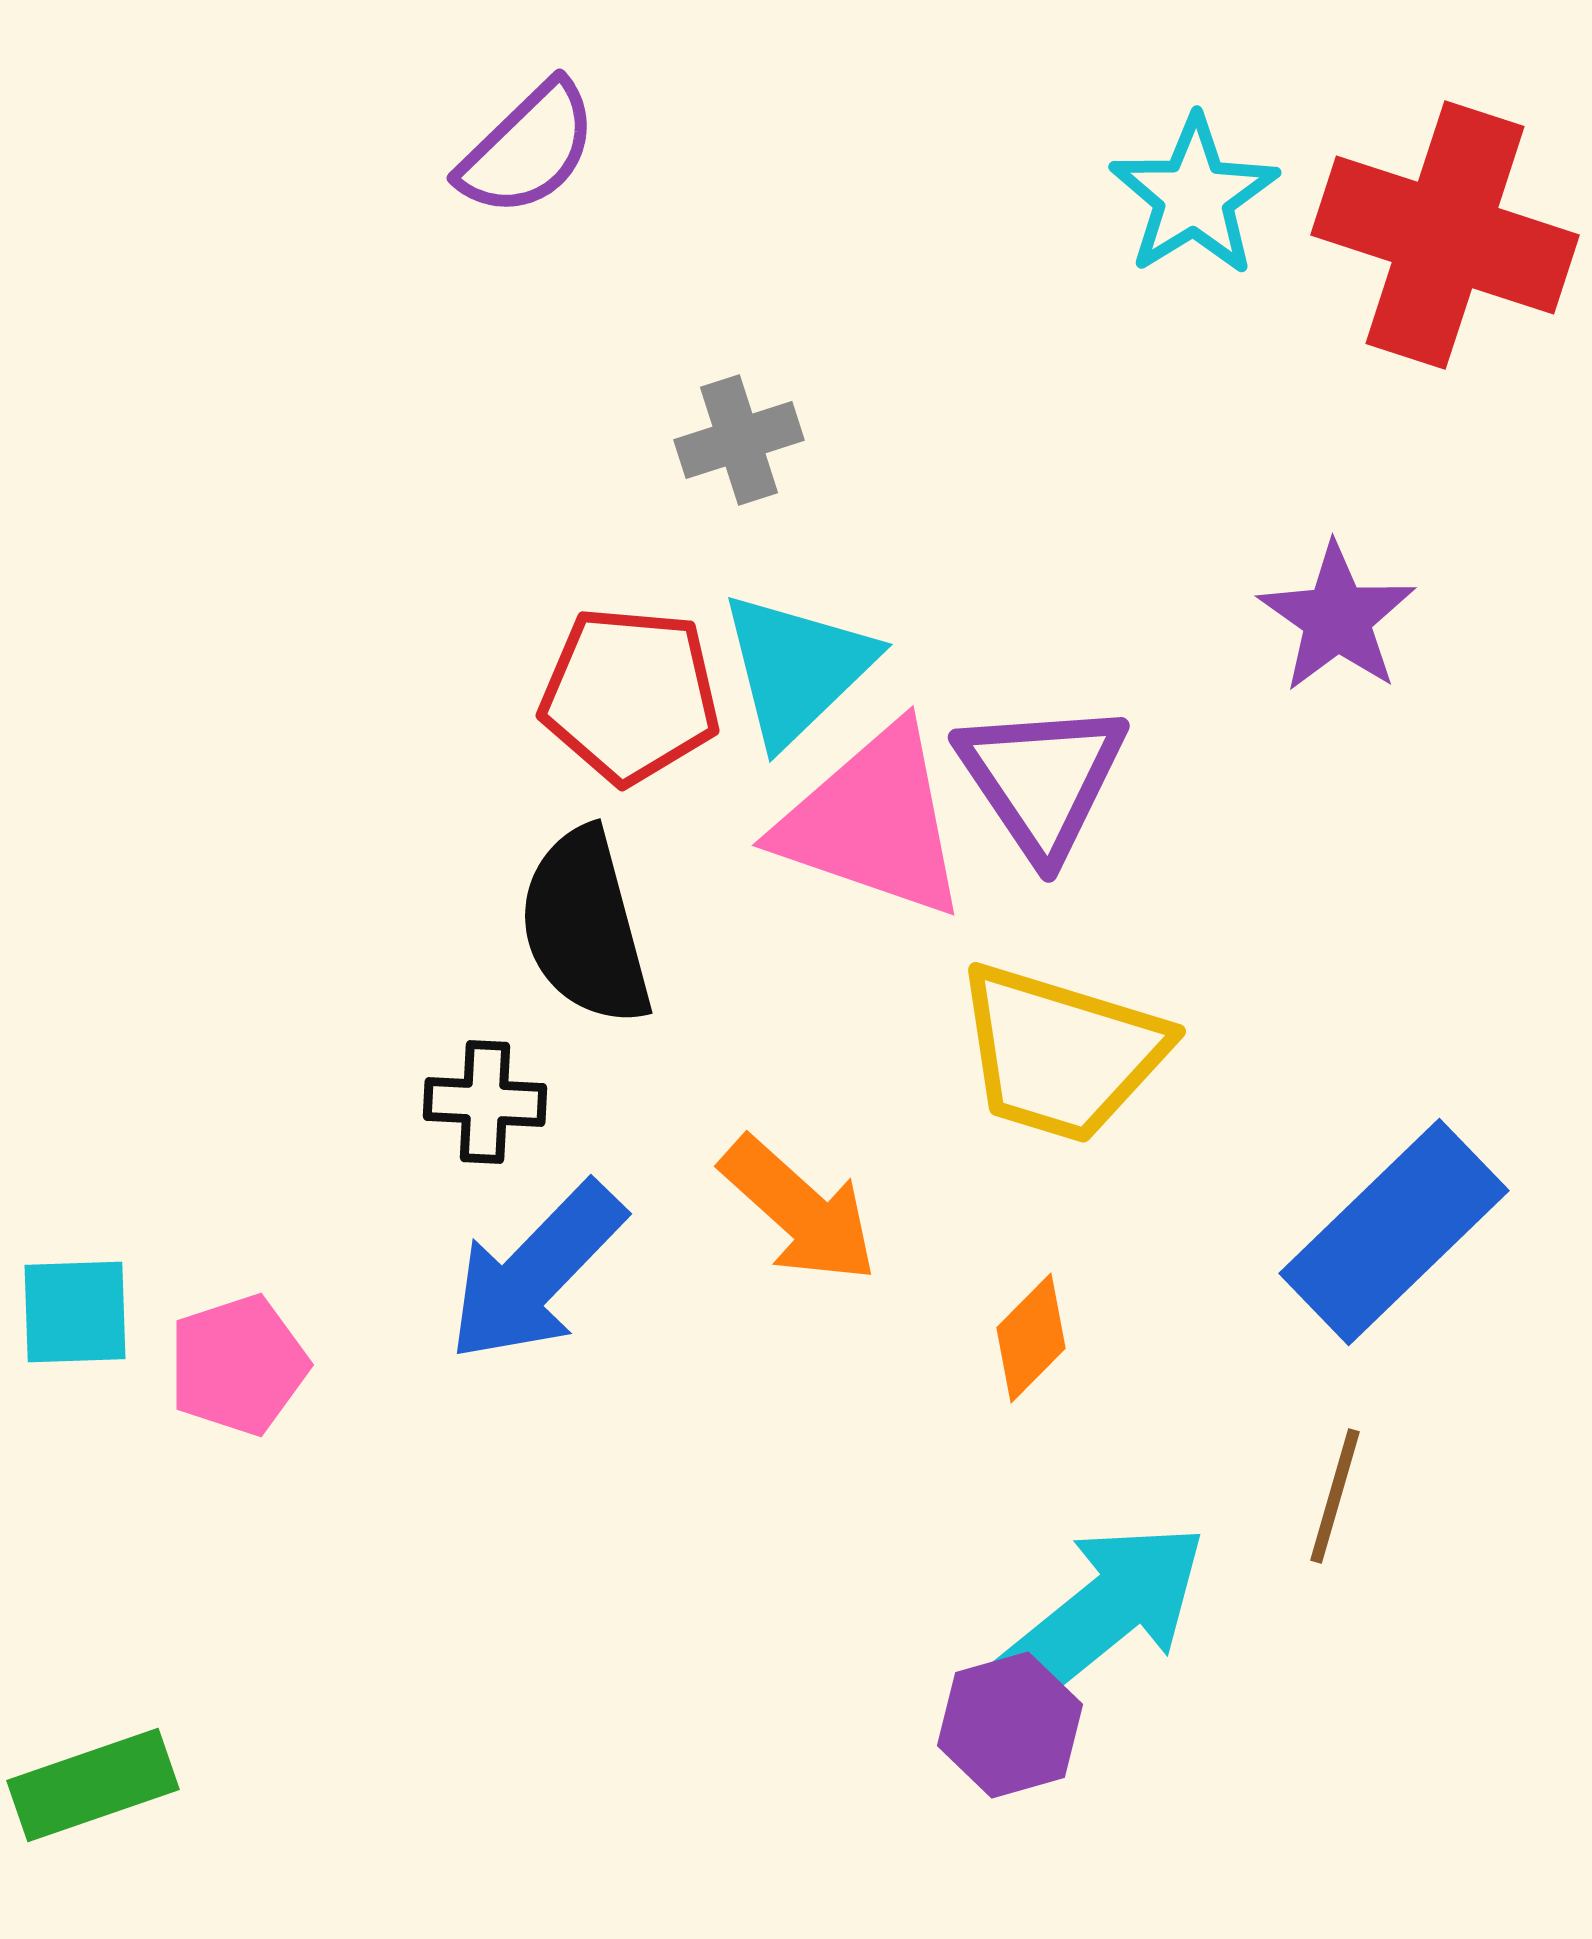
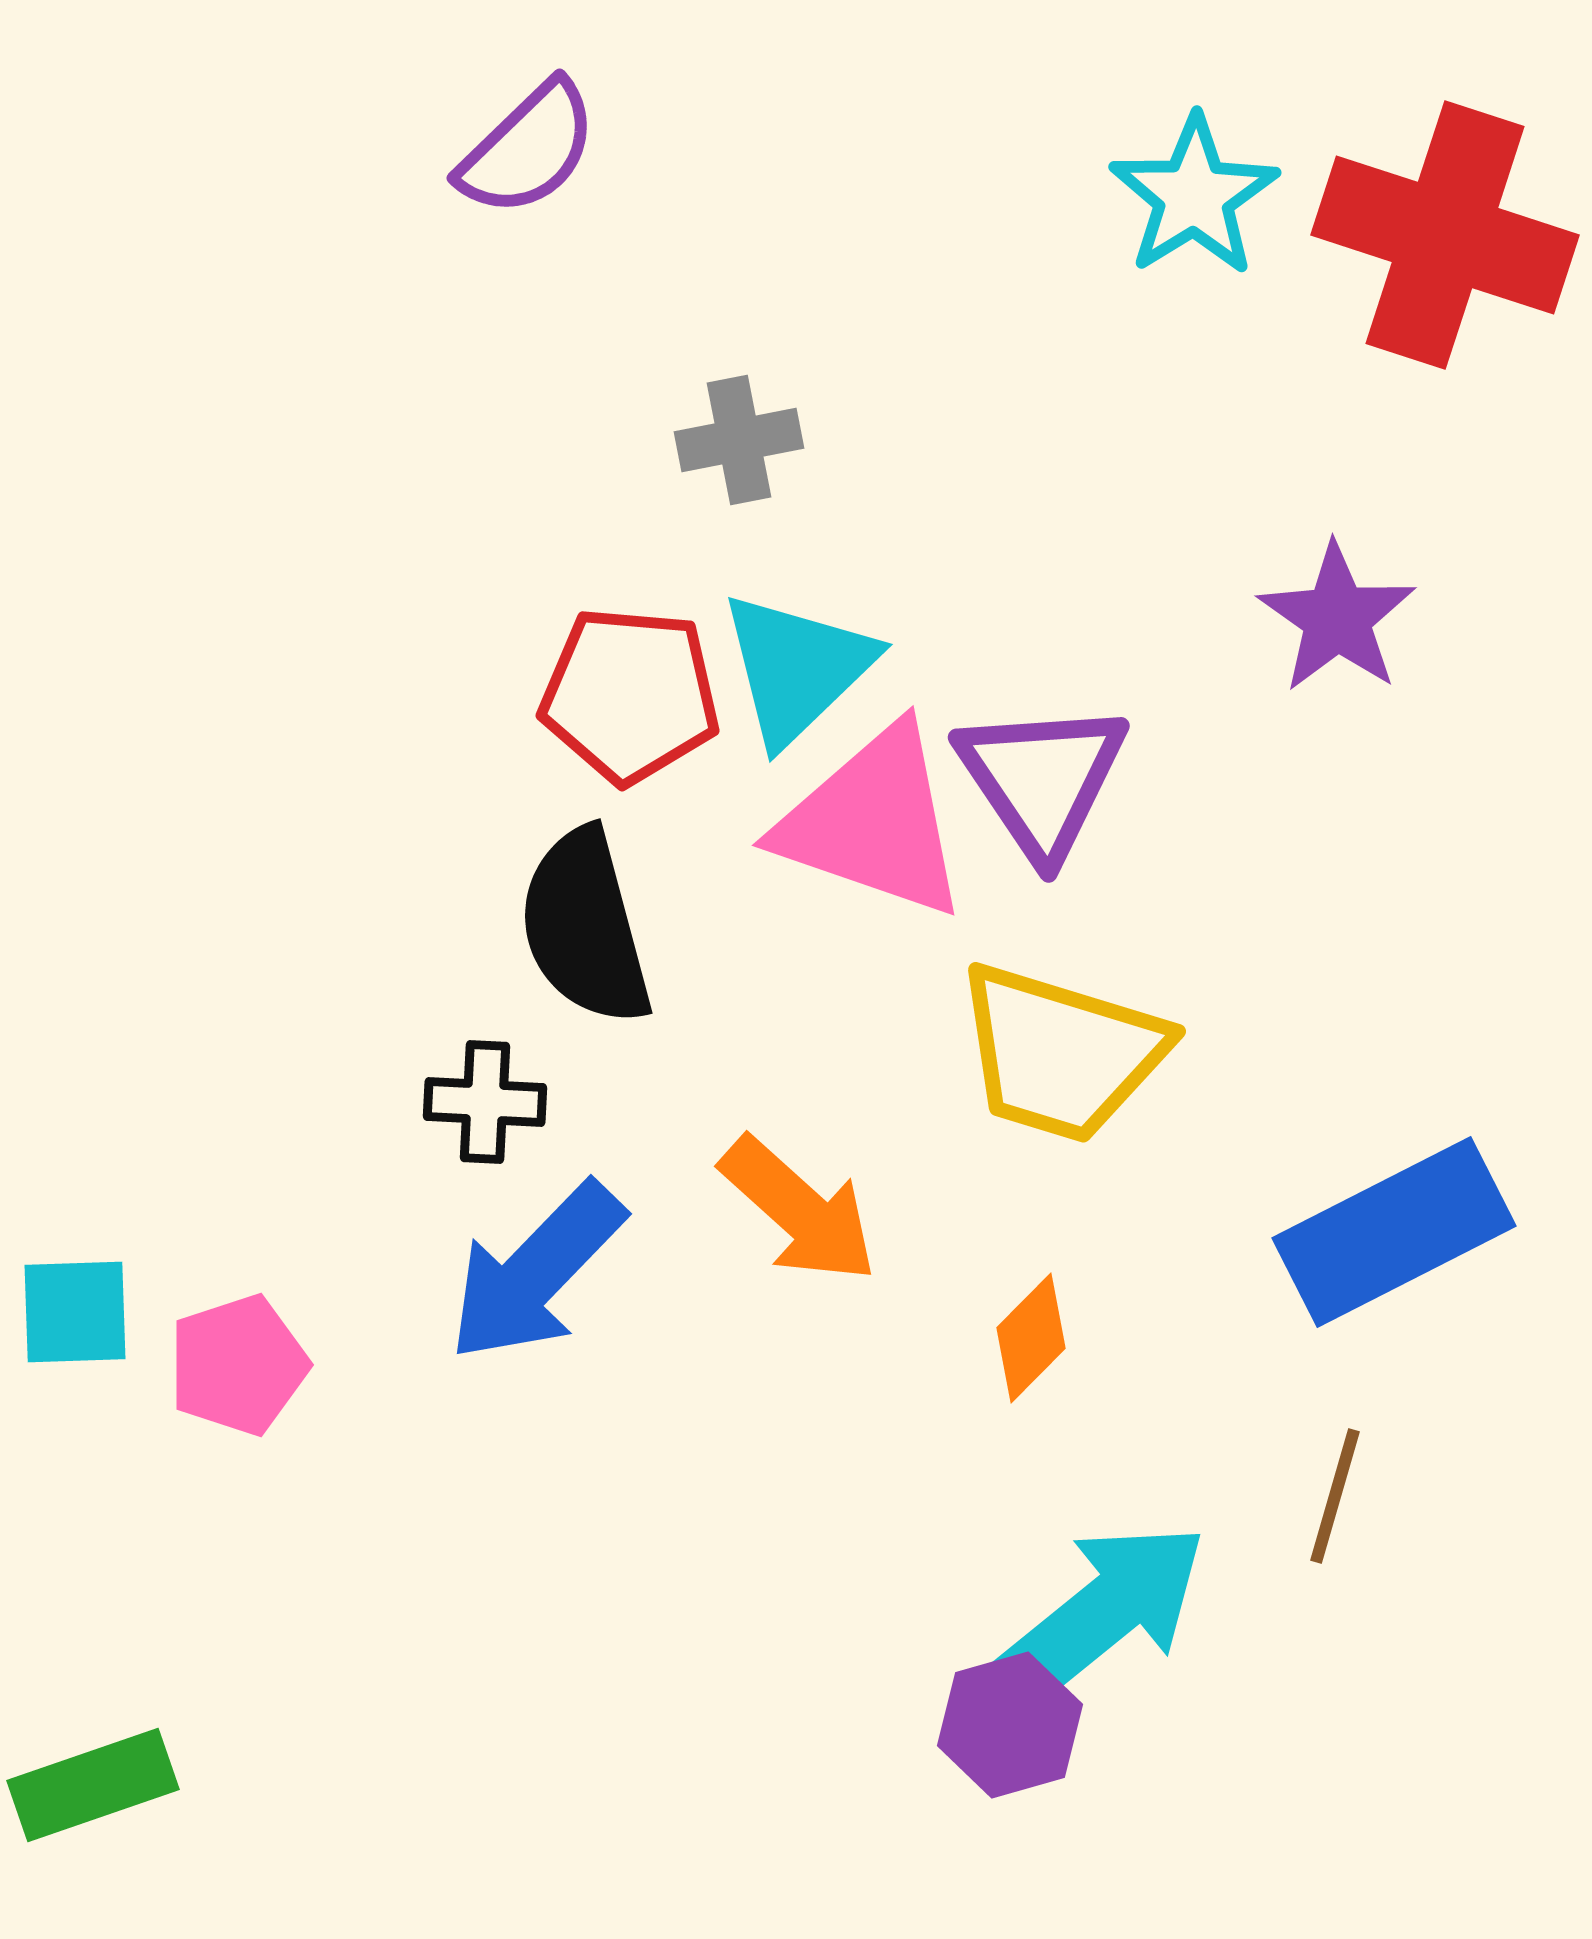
gray cross: rotated 7 degrees clockwise
blue rectangle: rotated 17 degrees clockwise
